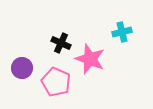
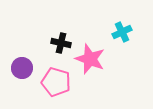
cyan cross: rotated 12 degrees counterclockwise
black cross: rotated 12 degrees counterclockwise
pink pentagon: rotated 8 degrees counterclockwise
